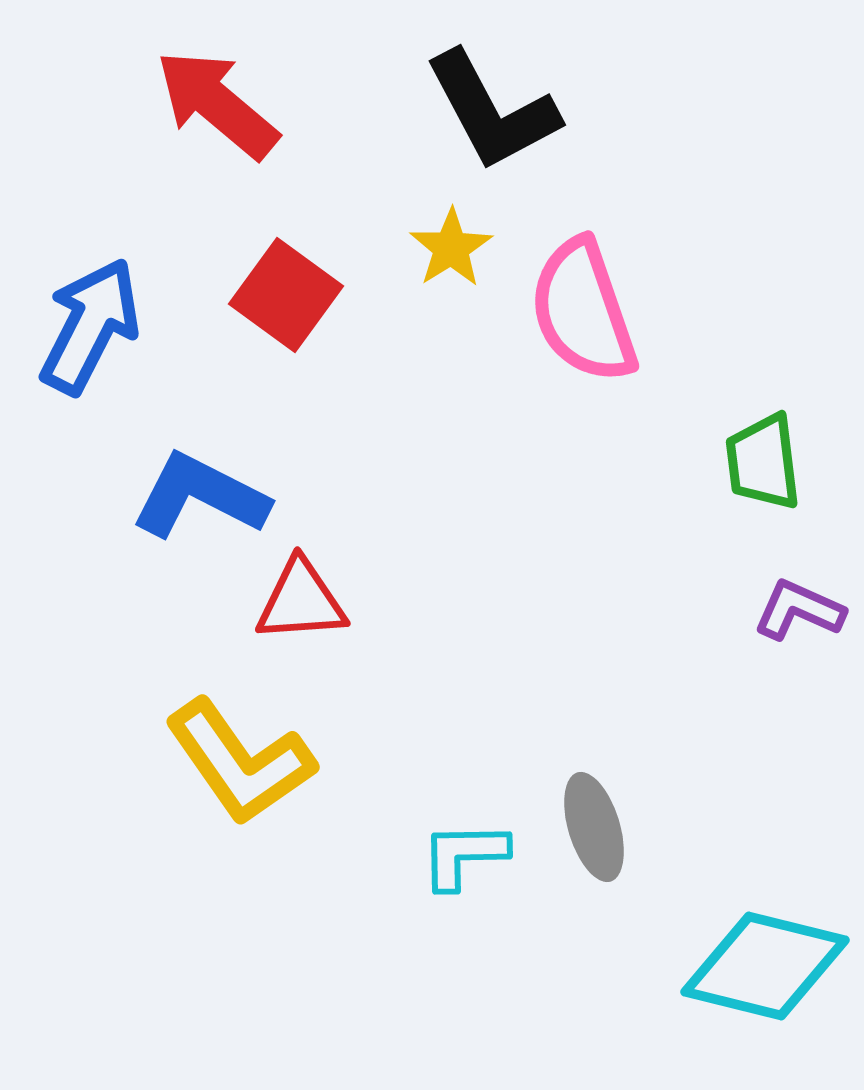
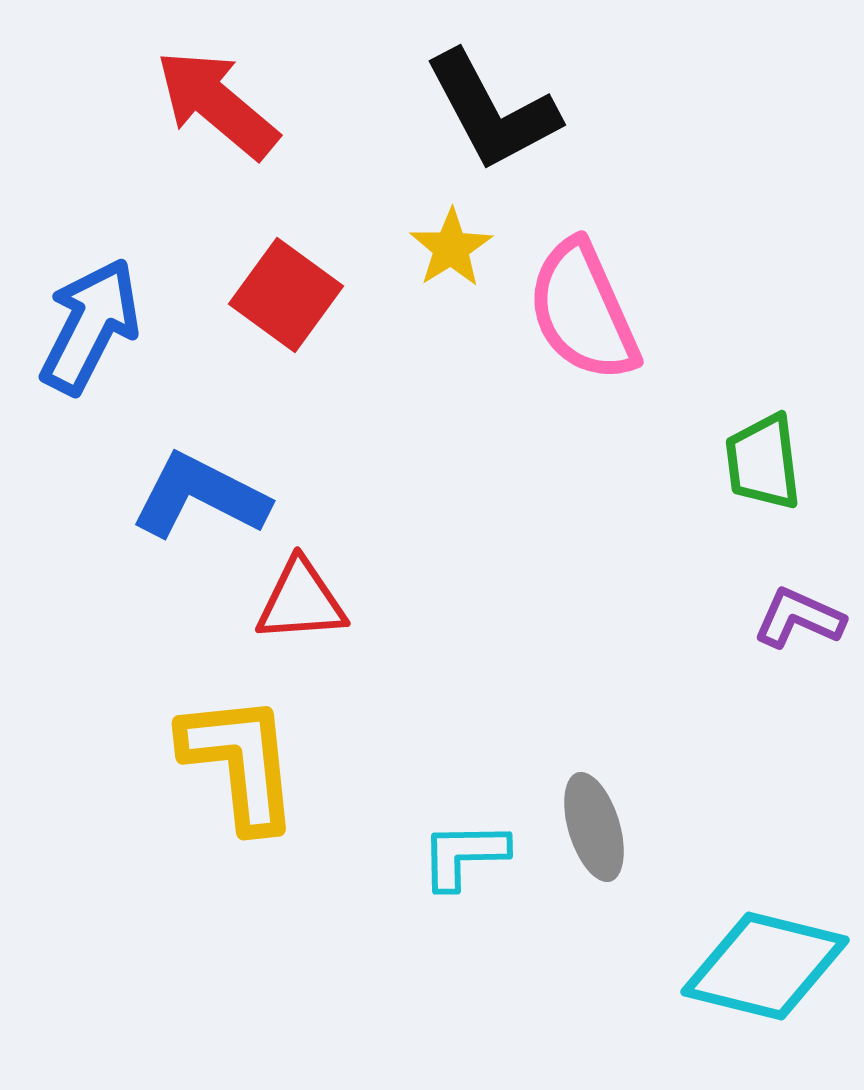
pink semicircle: rotated 5 degrees counterclockwise
purple L-shape: moved 8 px down
yellow L-shape: rotated 151 degrees counterclockwise
